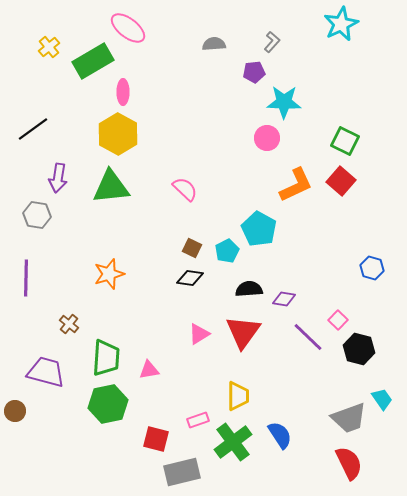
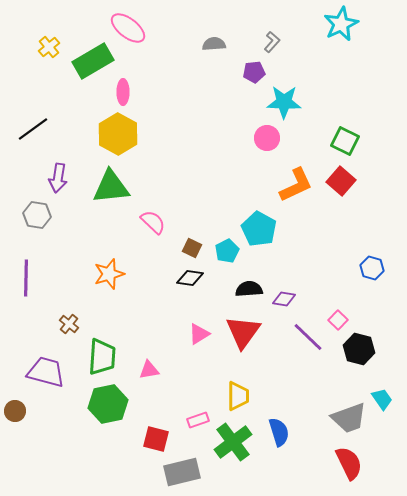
pink semicircle at (185, 189): moved 32 px left, 33 px down
green trapezoid at (106, 358): moved 4 px left, 1 px up
blue semicircle at (280, 435): moved 1 px left, 3 px up; rotated 16 degrees clockwise
